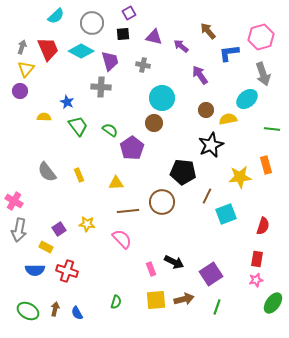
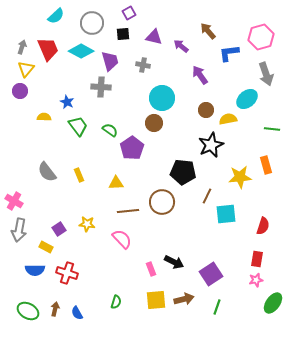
gray arrow at (263, 74): moved 3 px right
cyan square at (226, 214): rotated 15 degrees clockwise
red cross at (67, 271): moved 2 px down
